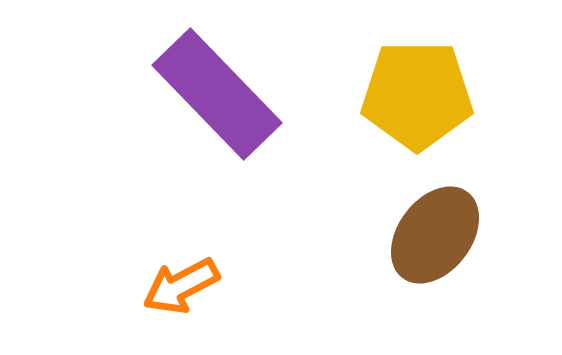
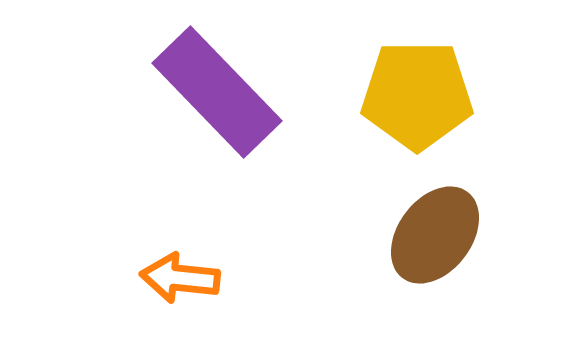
purple rectangle: moved 2 px up
orange arrow: moved 1 px left, 8 px up; rotated 34 degrees clockwise
